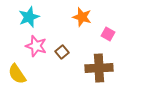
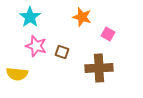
cyan star: moved 1 px right; rotated 15 degrees counterclockwise
brown square: rotated 32 degrees counterclockwise
yellow semicircle: rotated 50 degrees counterclockwise
